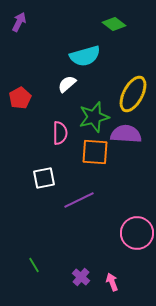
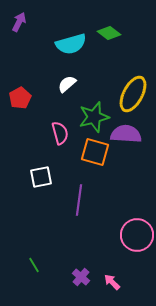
green diamond: moved 5 px left, 9 px down
cyan semicircle: moved 14 px left, 12 px up
pink semicircle: rotated 15 degrees counterclockwise
orange square: rotated 12 degrees clockwise
white square: moved 3 px left, 1 px up
purple line: rotated 56 degrees counterclockwise
pink circle: moved 2 px down
pink arrow: rotated 24 degrees counterclockwise
